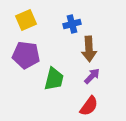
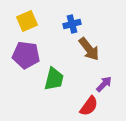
yellow square: moved 1 px right, 1 px down
brown arrow: rotated 35 degrees counterclockwise
purple arrow: moved 12 px right, 8 px down
